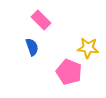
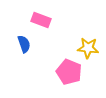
pink rectangle: rotated 24 degrees counterclockwise
blue semicircle: moved 8 px left, 3 px up
